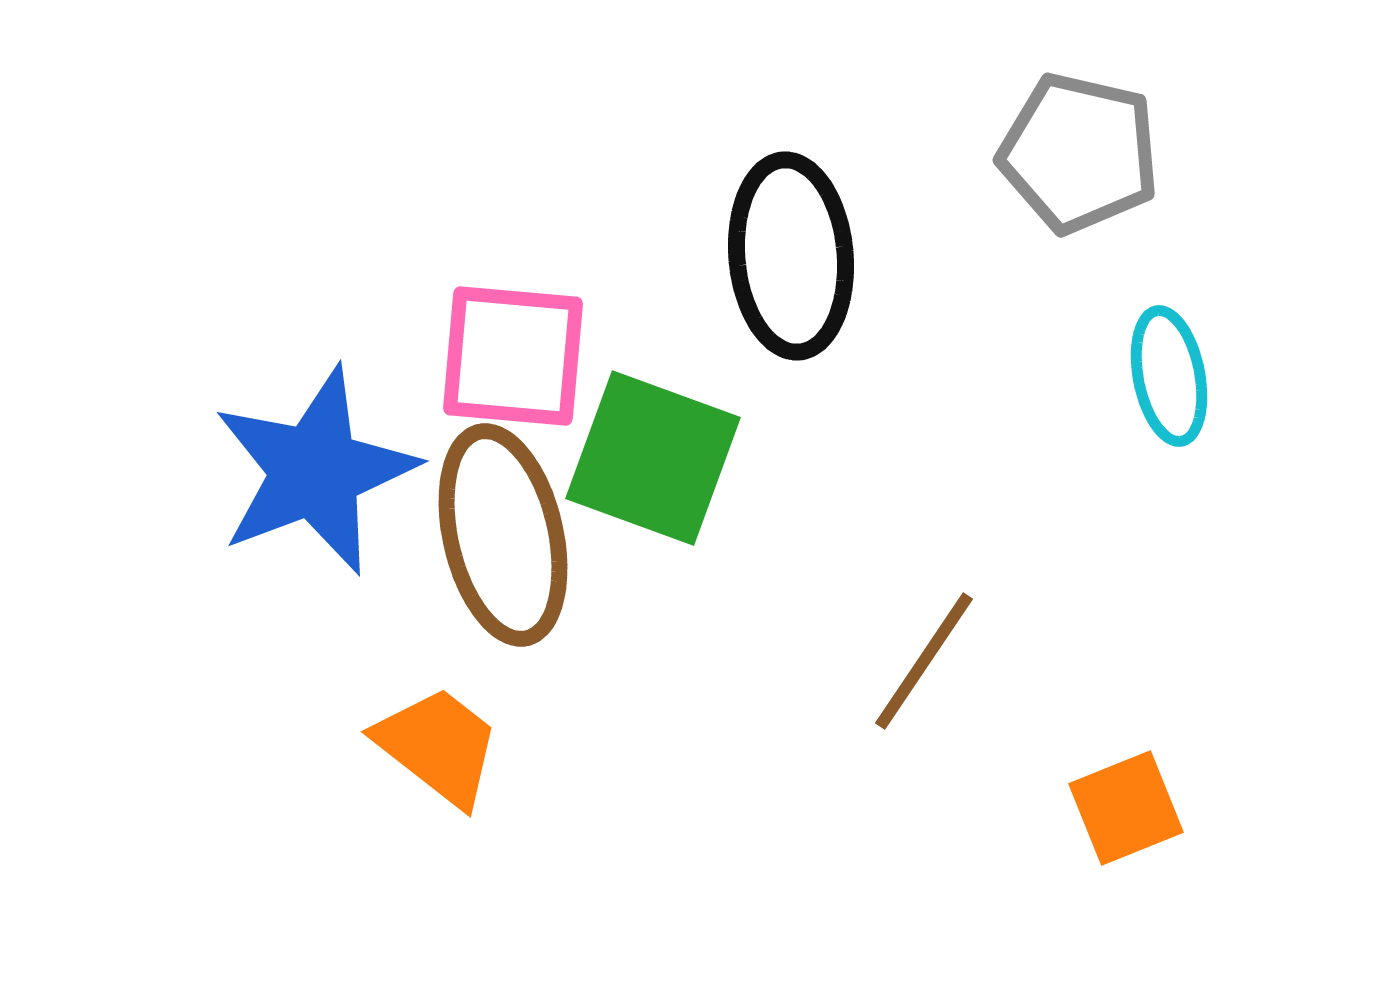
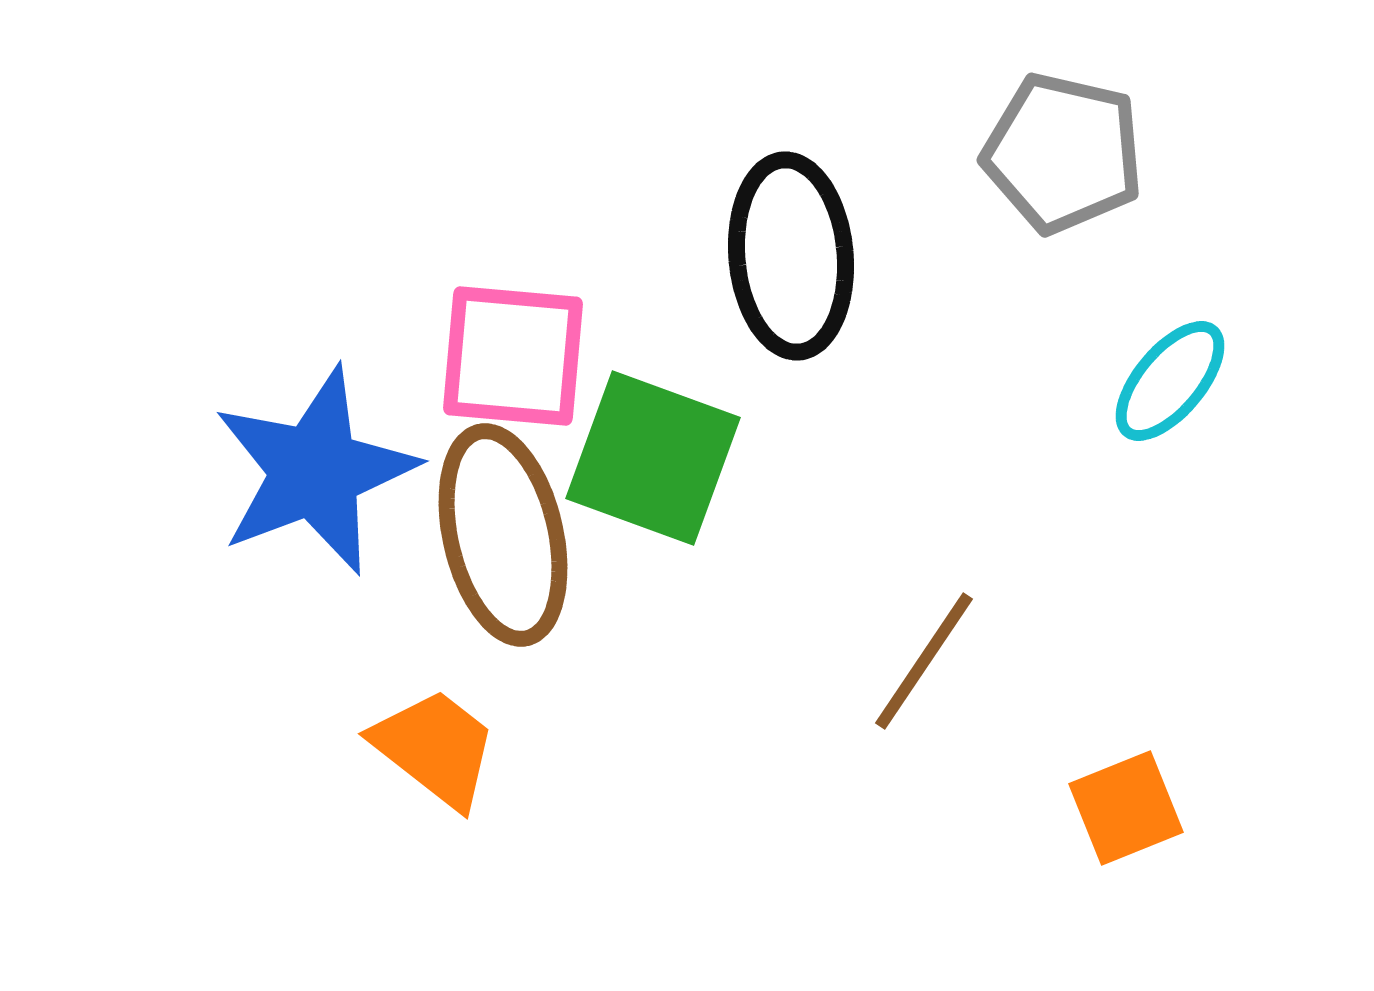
gray pentagon: moved 16 px left
cyan ellipse: moved 1 px right, 5 px down; rotated 51 degrees clockwise
orange trapezoid: moved 3 px left, 2 px down
